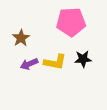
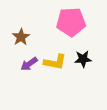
brown star: moved 1 px up
purple arrow: rotated 12 degrees counterclockwise
